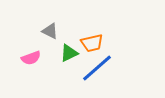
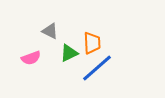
orange trapezoid: rotated 80 degrees counterclockwise
